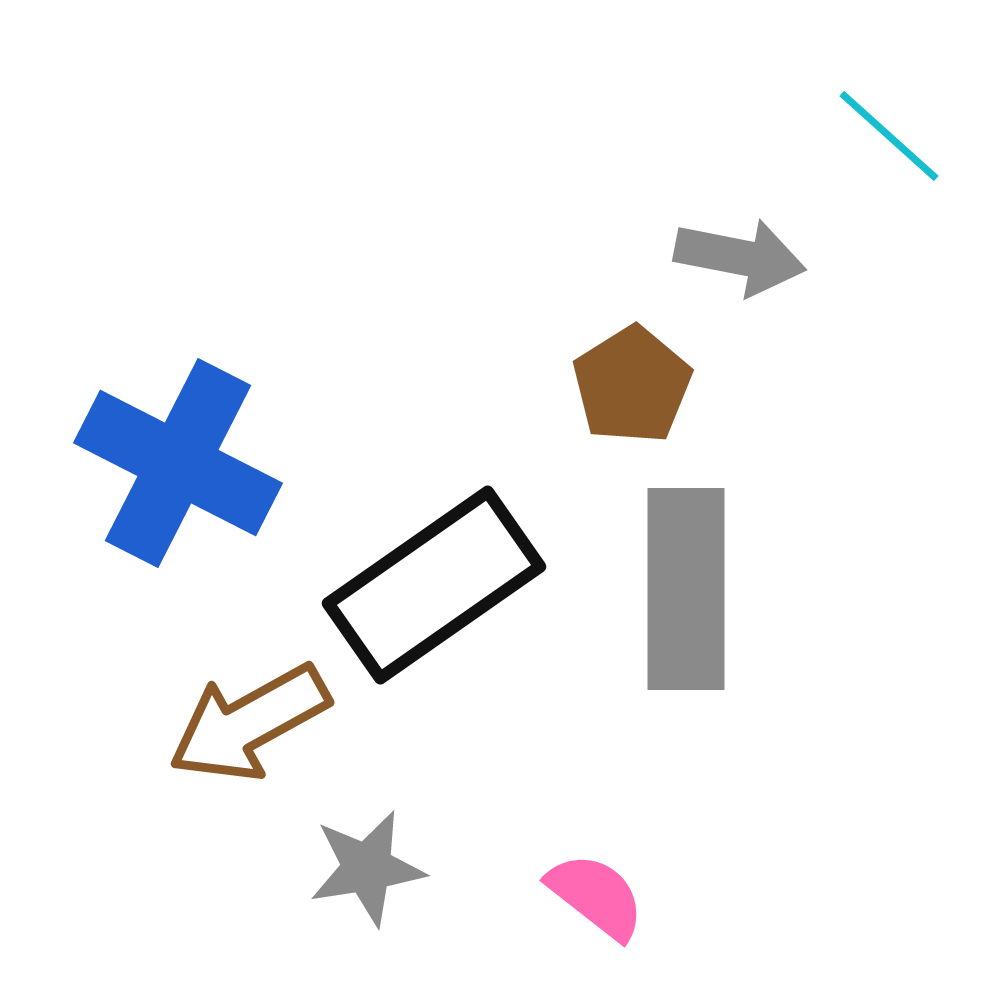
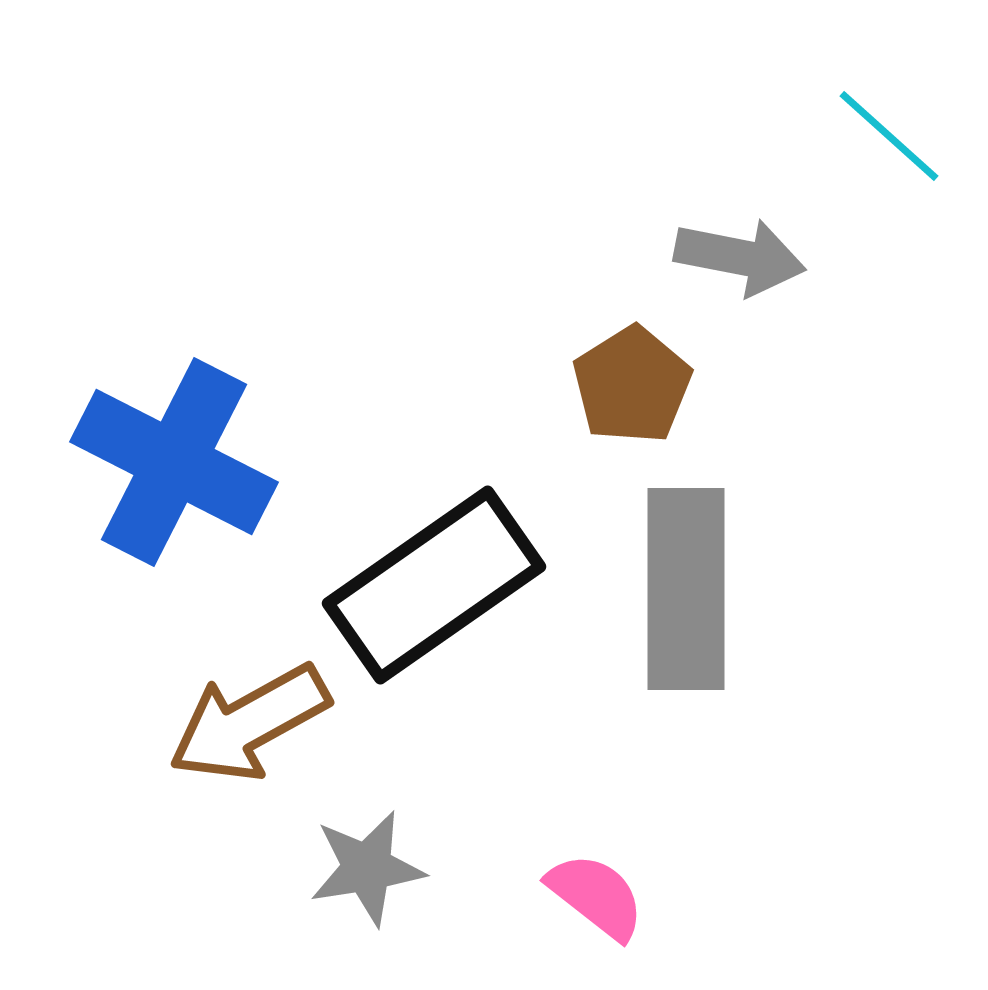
blue cross: moved 4 px left, 1 px up
